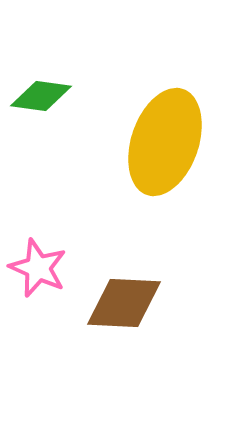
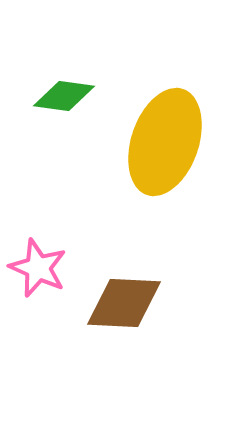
green diamond: moved 23 px right
